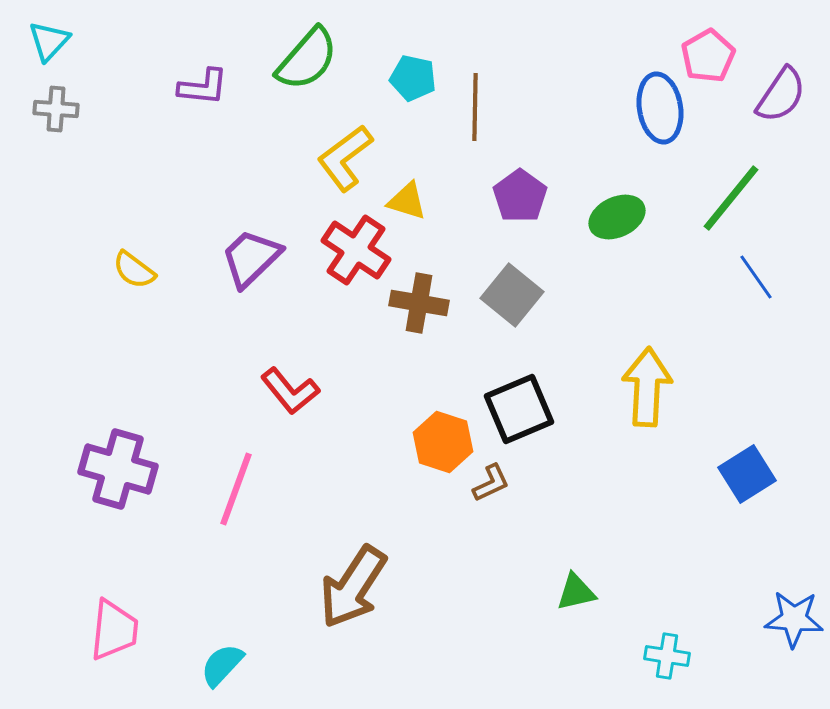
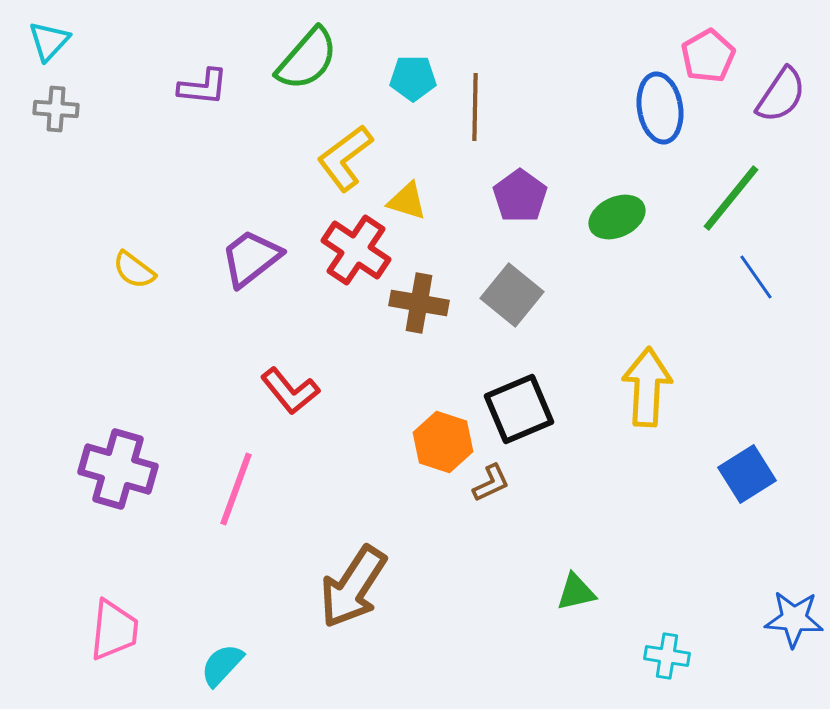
cyan pentagon: rotated 12 degrees counterclockwise
purple trapezoid: rotated 6 degrees clockwise
